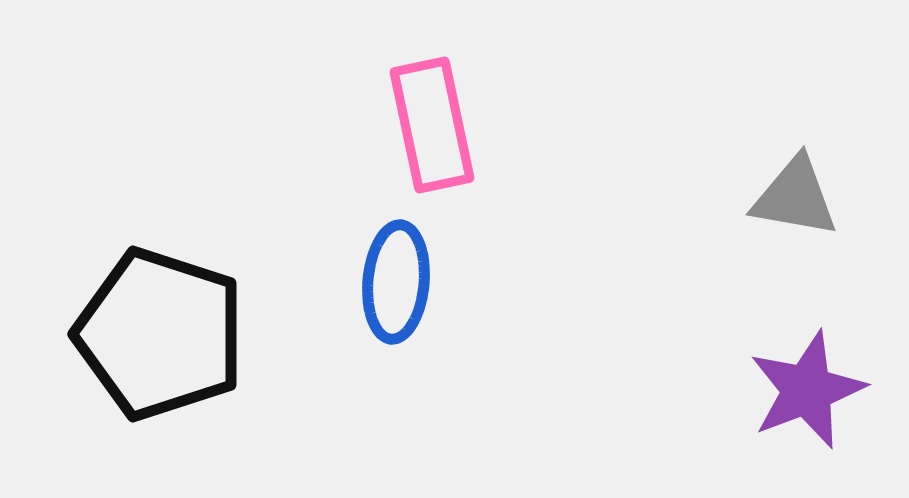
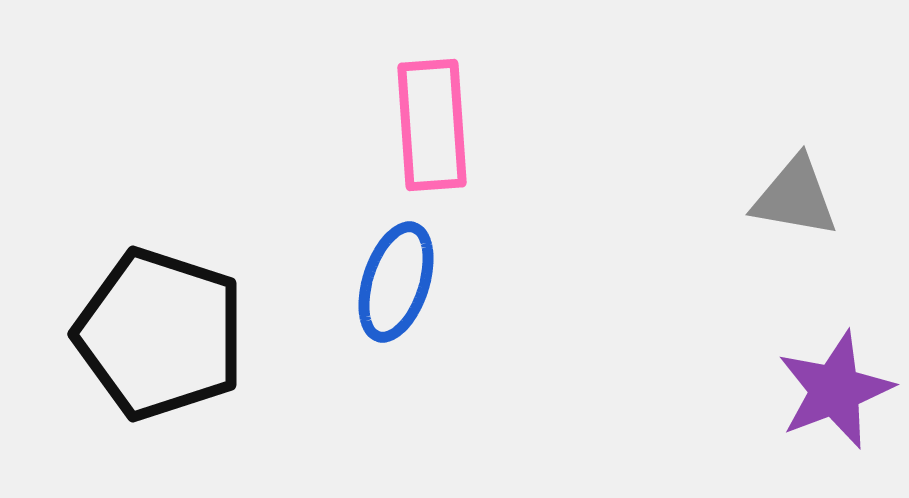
pink rectangle: rotated 8 degrees clockwise
blue ellipse: rotated 13 degrees clockwise
purple star: moved 28 px right
